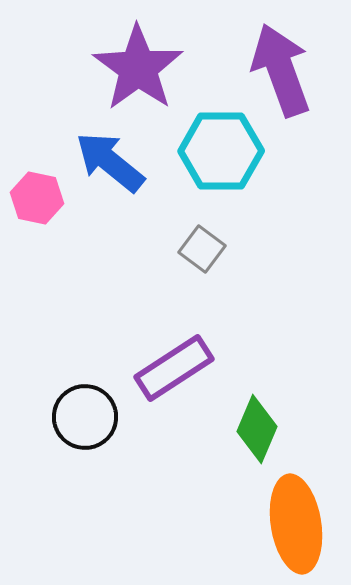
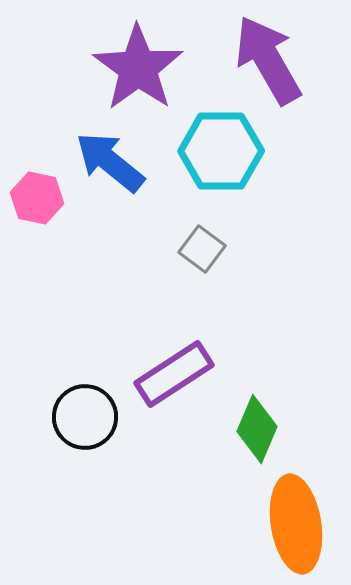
purple arrow: moved 13 px left, 10 px up; rotated 10 degrees counterclockwise
purple rectangle: moved 6 px down
